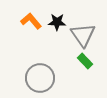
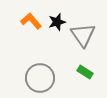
black star: rotated 18 degrees counterclockwise
green rectangle: moved 11 px down; rotated 14 degrees counterclockwise
